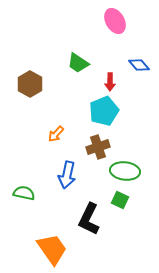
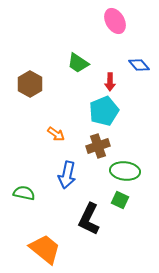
orange arrow: rotated 96 degrees counterclockwise
brown cross: moved 1 px up
orange trapezoid: moved 7 px left; rotated 16 degrees counterclockwise
